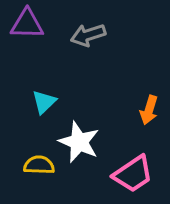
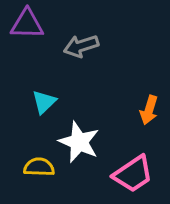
gray arrow: moved 7 px left, 11 px down
yellow semicircle: moved 2 px down
